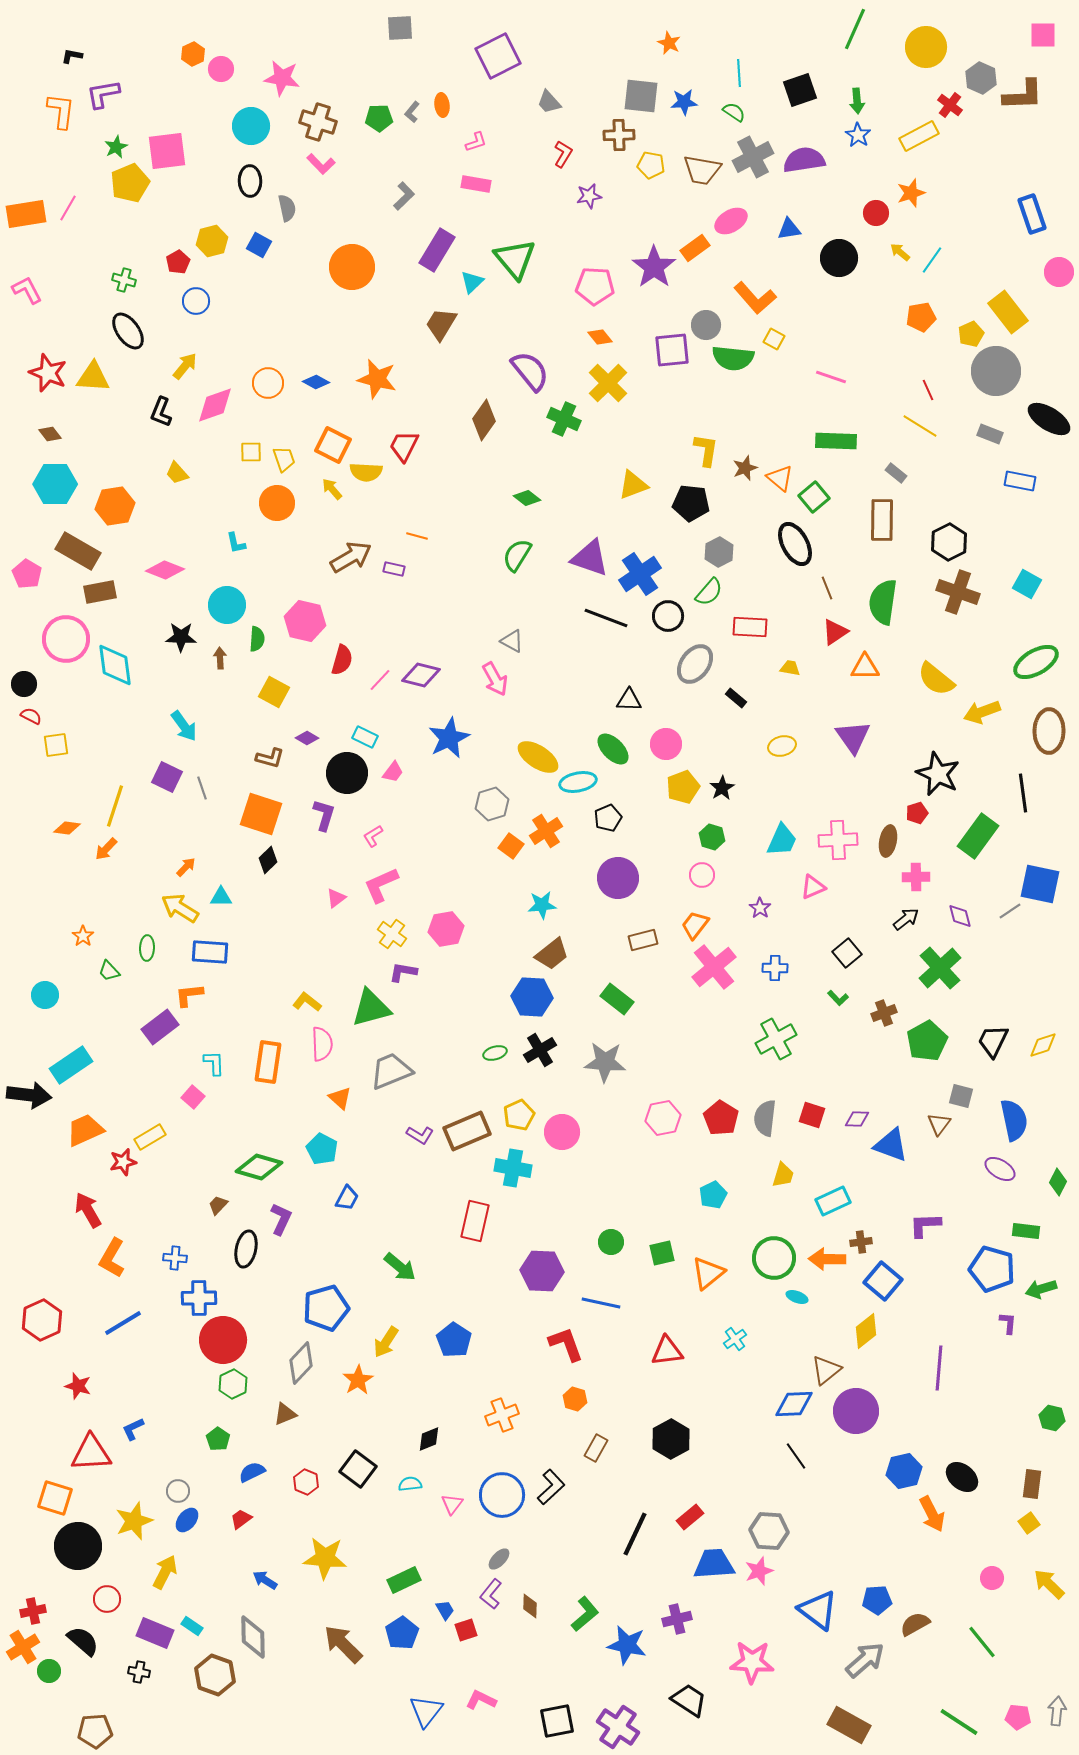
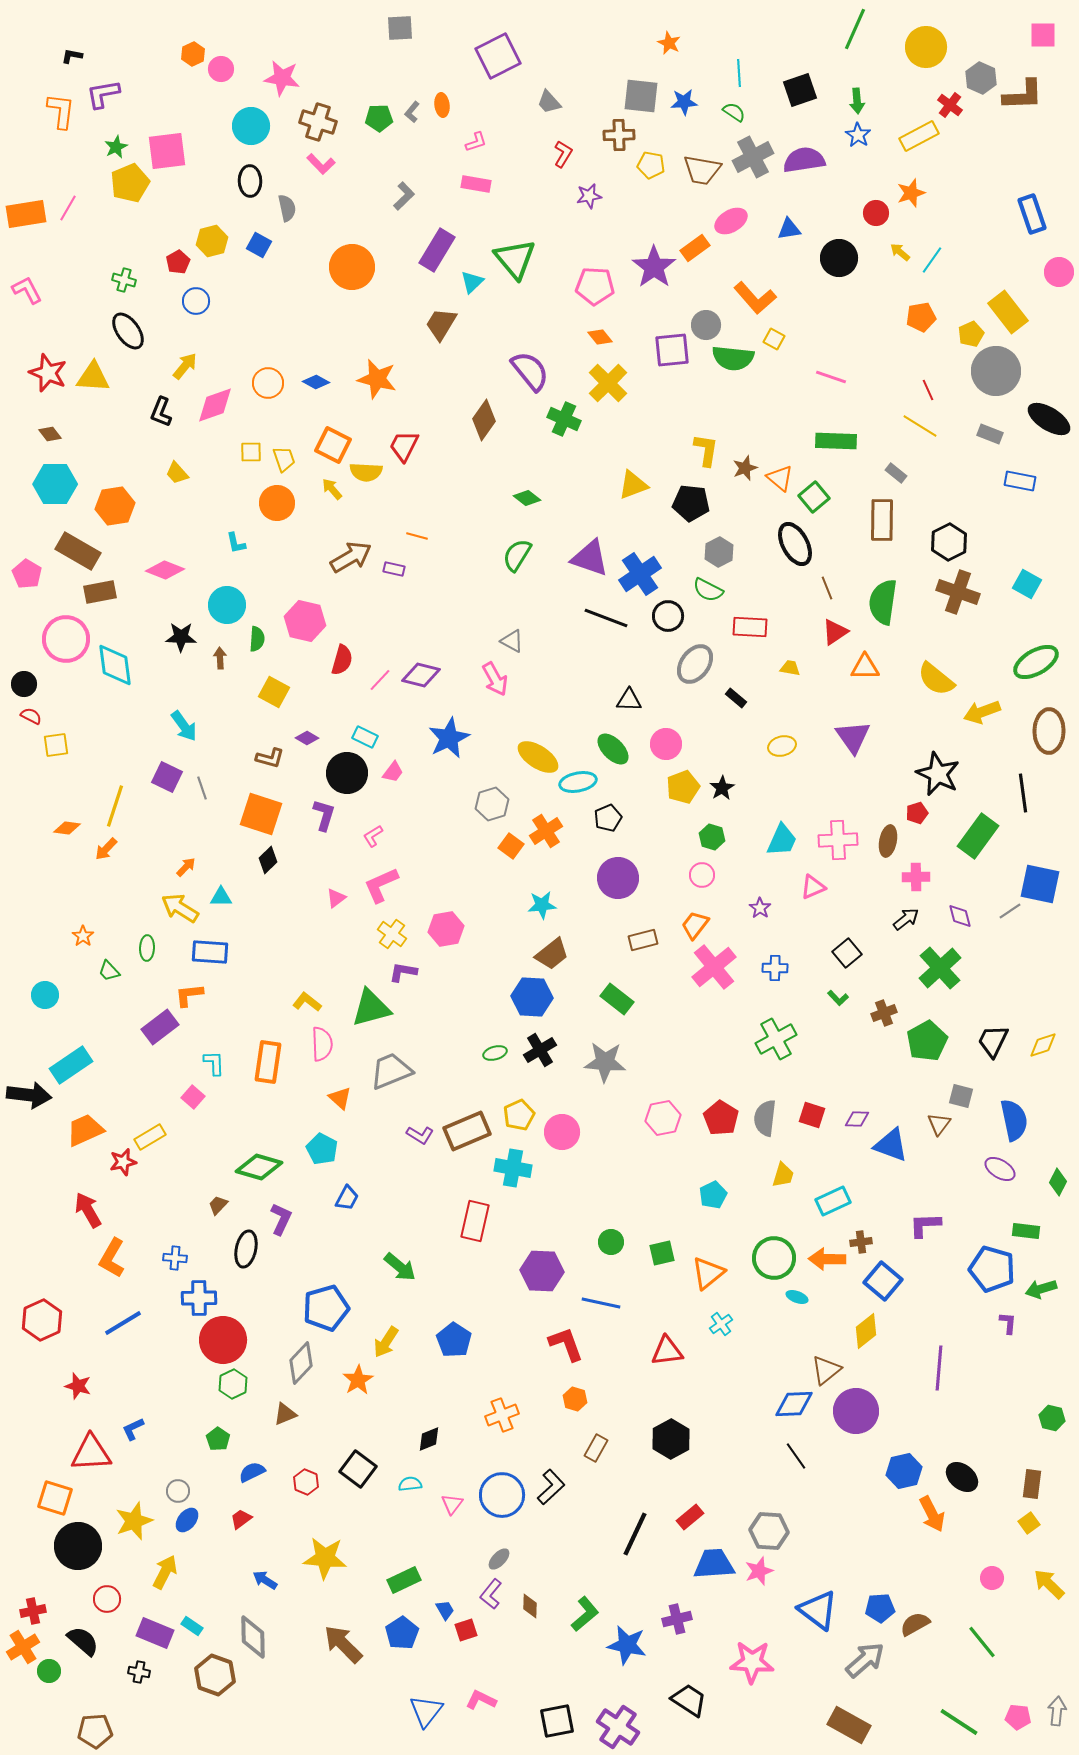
green semicircle at (709, 592): moved 1 px left, 2 px up; rotated 76 degrees clockwise
cyan cross at (735, 1339): moved 14 px left, 15 px up
blue pentagon at (877, 1600): moved 3 px right, 8 px down
